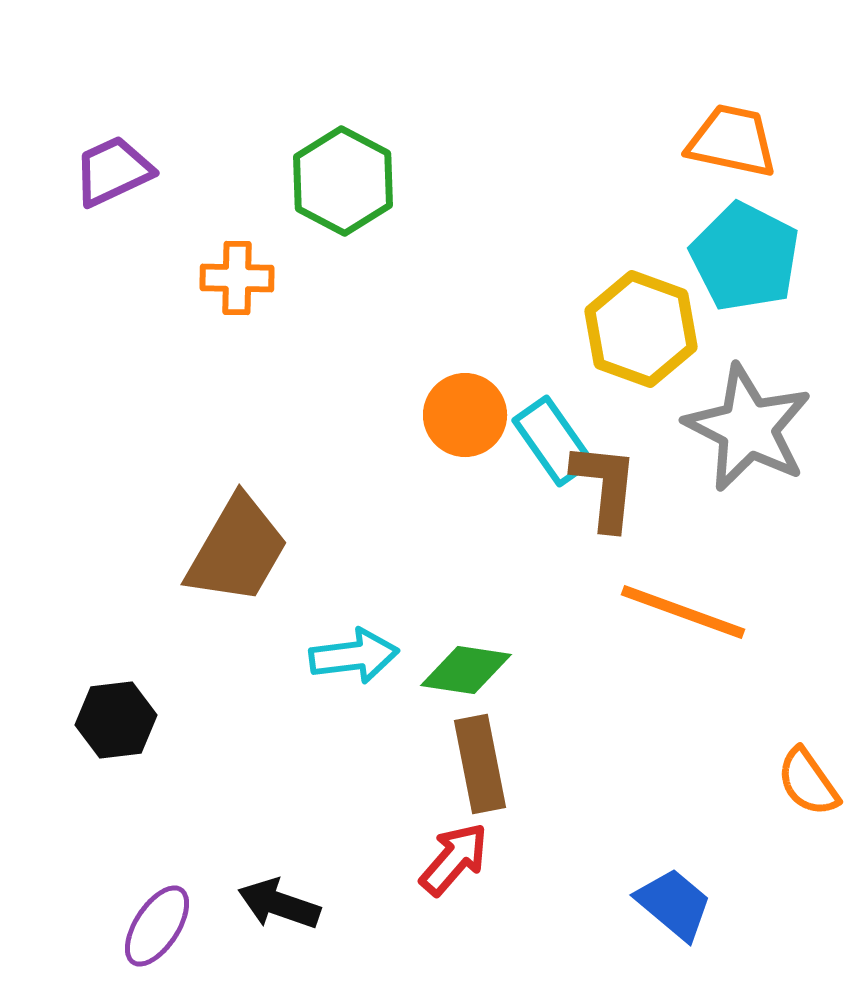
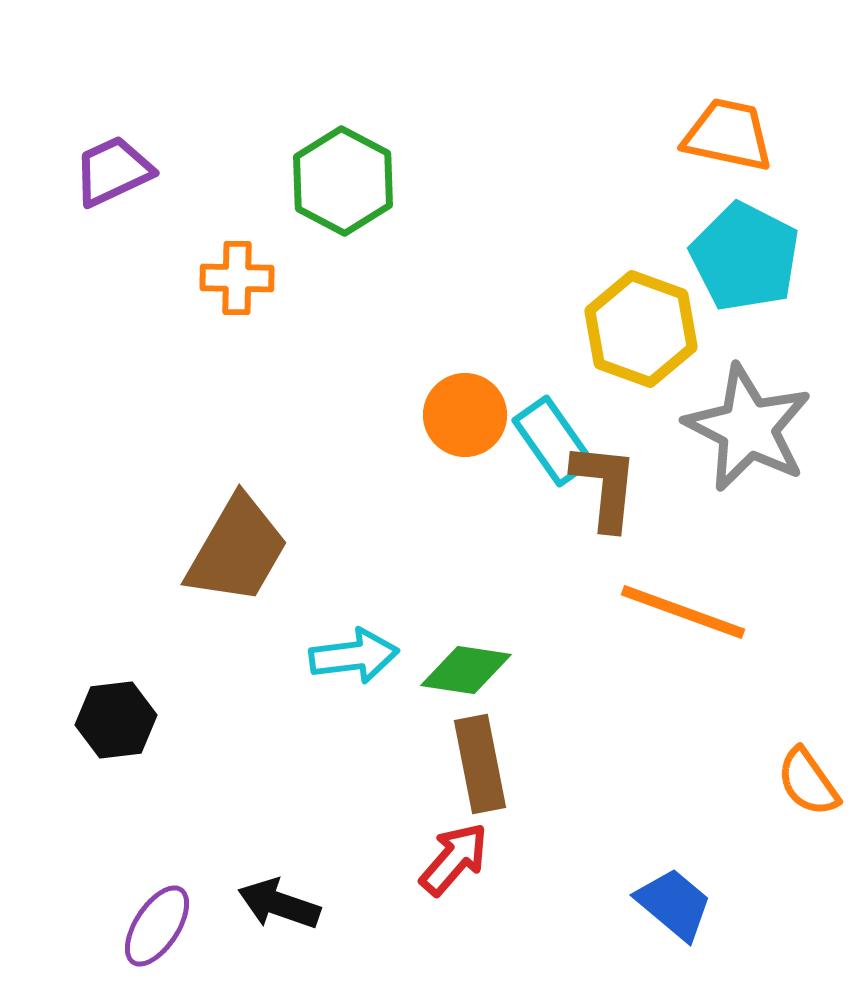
orange trapezoid: moved 4 px left, 6 px up
